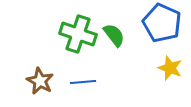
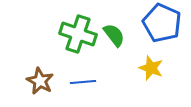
yellow star: moved 19 px left
